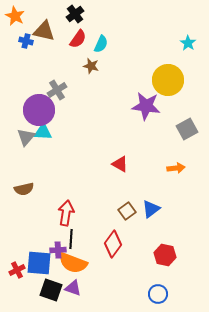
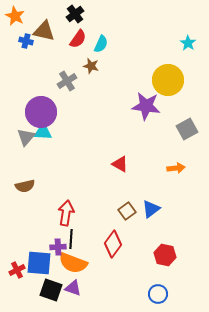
gray cross: moved 10 px right, 9 px up
purple circle: moved 2 px right, 2 px down
brown semicircle: moved 1 px right, 3 px up
purple cross: moved 3 px up
